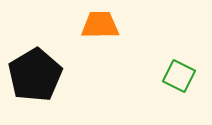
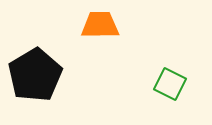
green square: moved 9 px left, 8 px down
